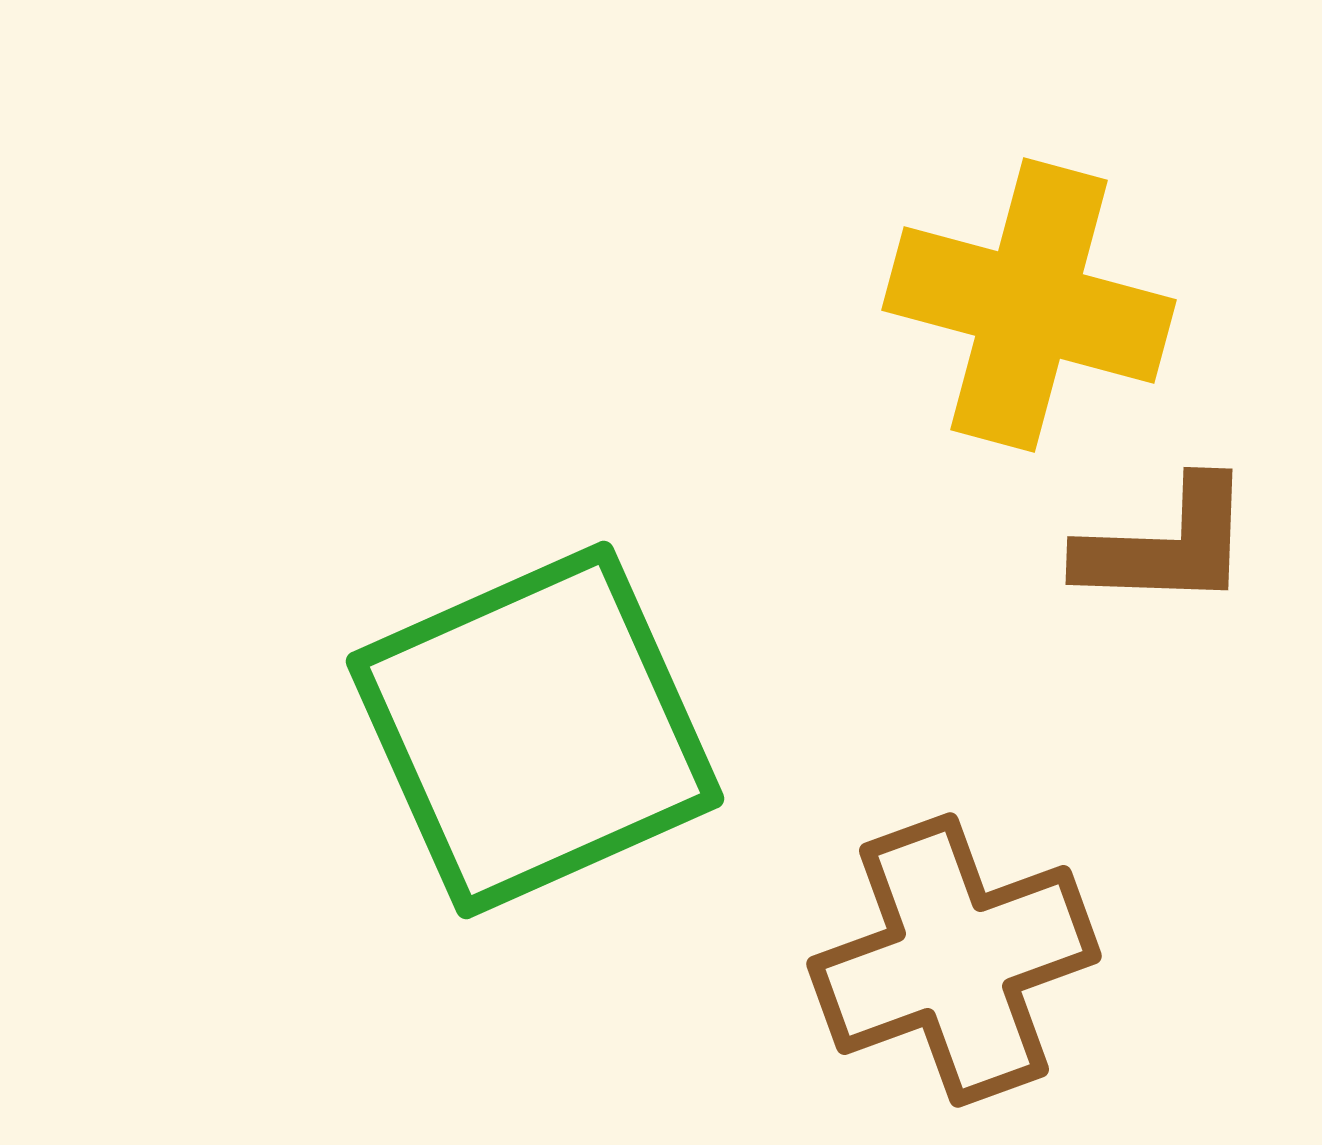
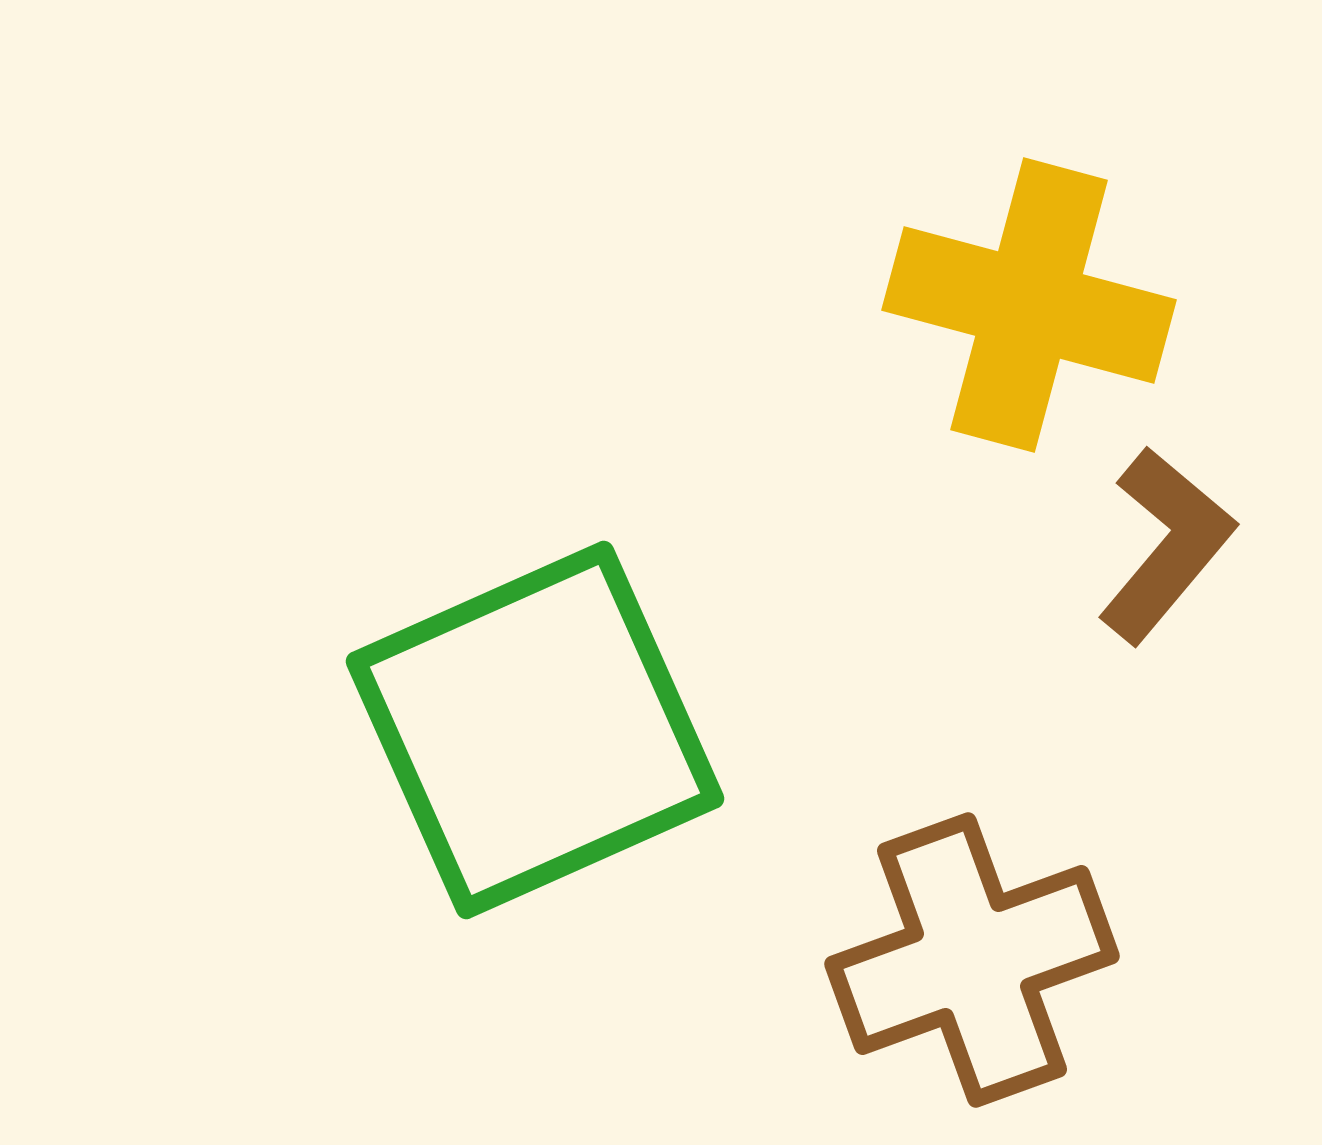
brown L-shape: rotated 52 degrees counterclockwise
brown cross: moved 18 px right
